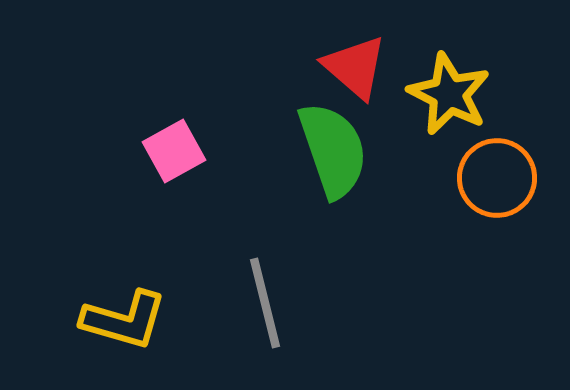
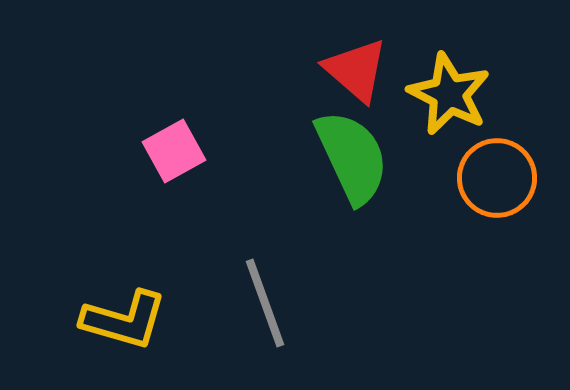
red triangle: moved 1 px right, 3 px down
green semicircle: moved 19 px right, 7 px down; rotated 6 degrees counterclockwise
gray line: rotated 6 degrees counterclockwise
